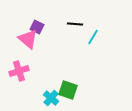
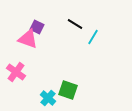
black line: rotated 28 degrees clockwise
pink triangle: rotated 20 degrees counterclockwise
pink cross: moved 3 px left, 1 px down; rotated 36 degrees counterclockwise
cyan cross: moved 3 px left
